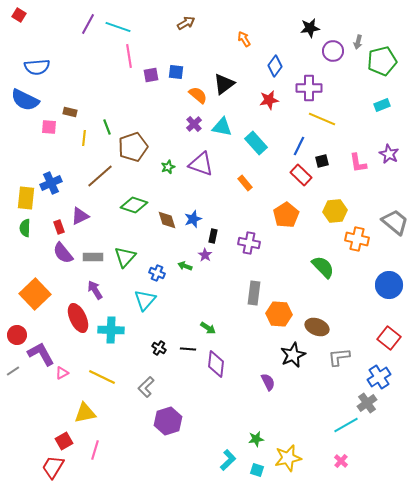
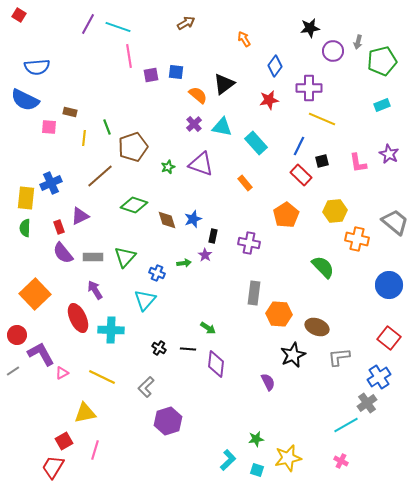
green arrow at (185, 266): moved 1 px left, 3 px up; rotated 152 degrees clockwise
pink cross at (341, 461): rotated 16 degrees counterclockwise
